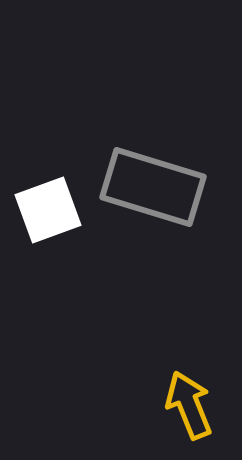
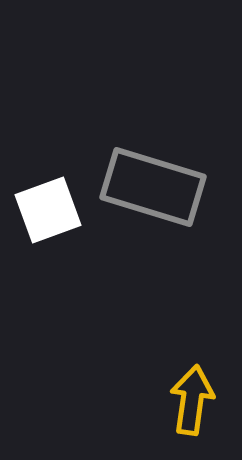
yellow arrow: moved 3 px right, 5 px up; rotated 30 degrees clockwise
